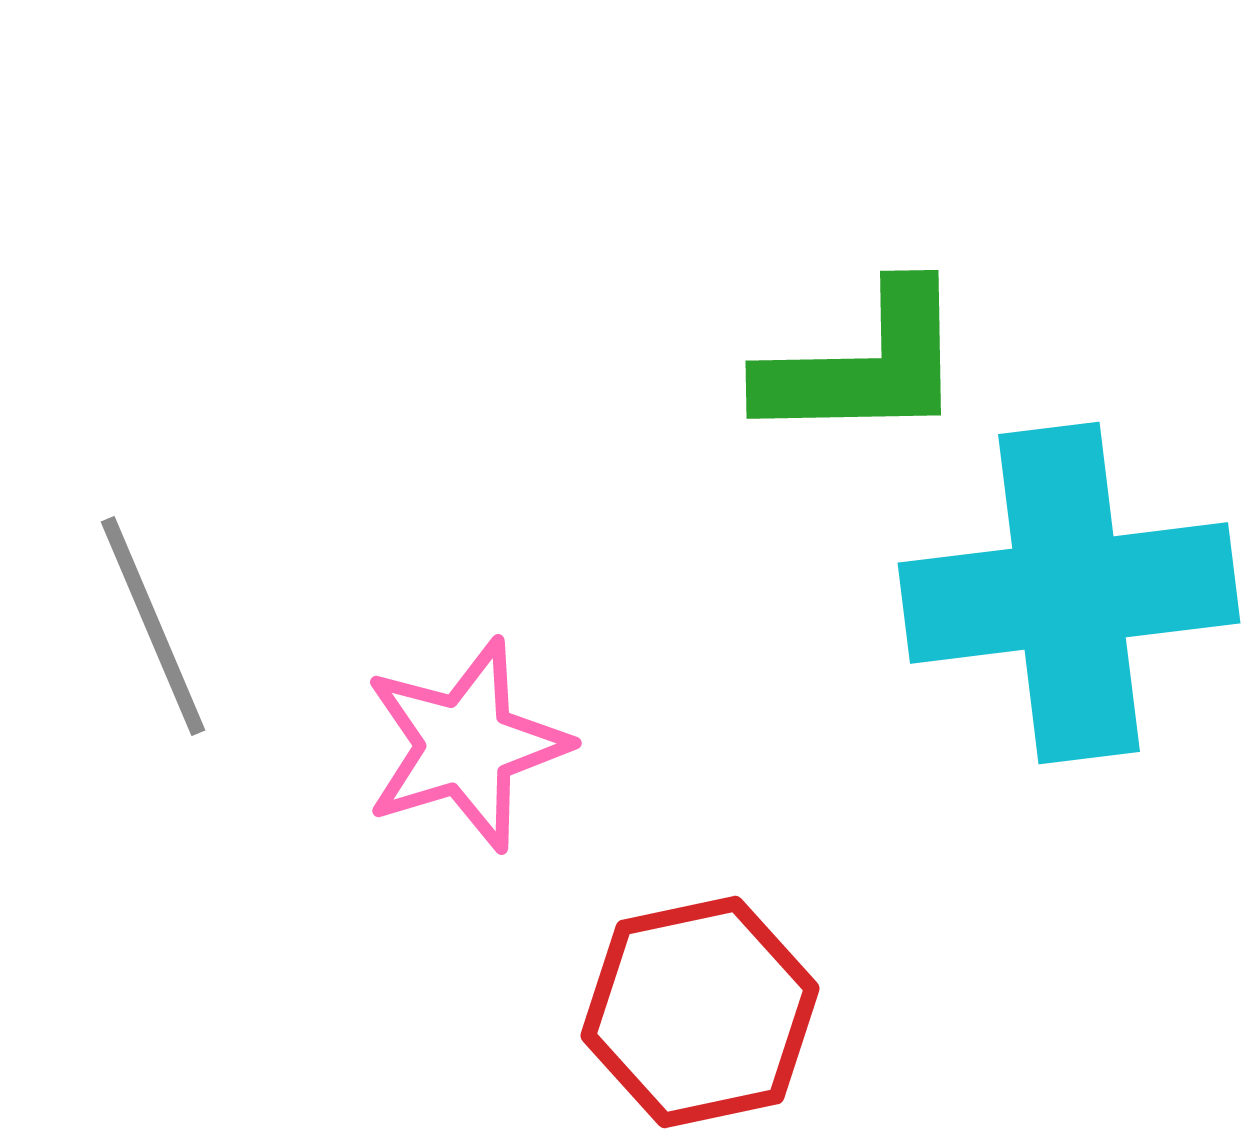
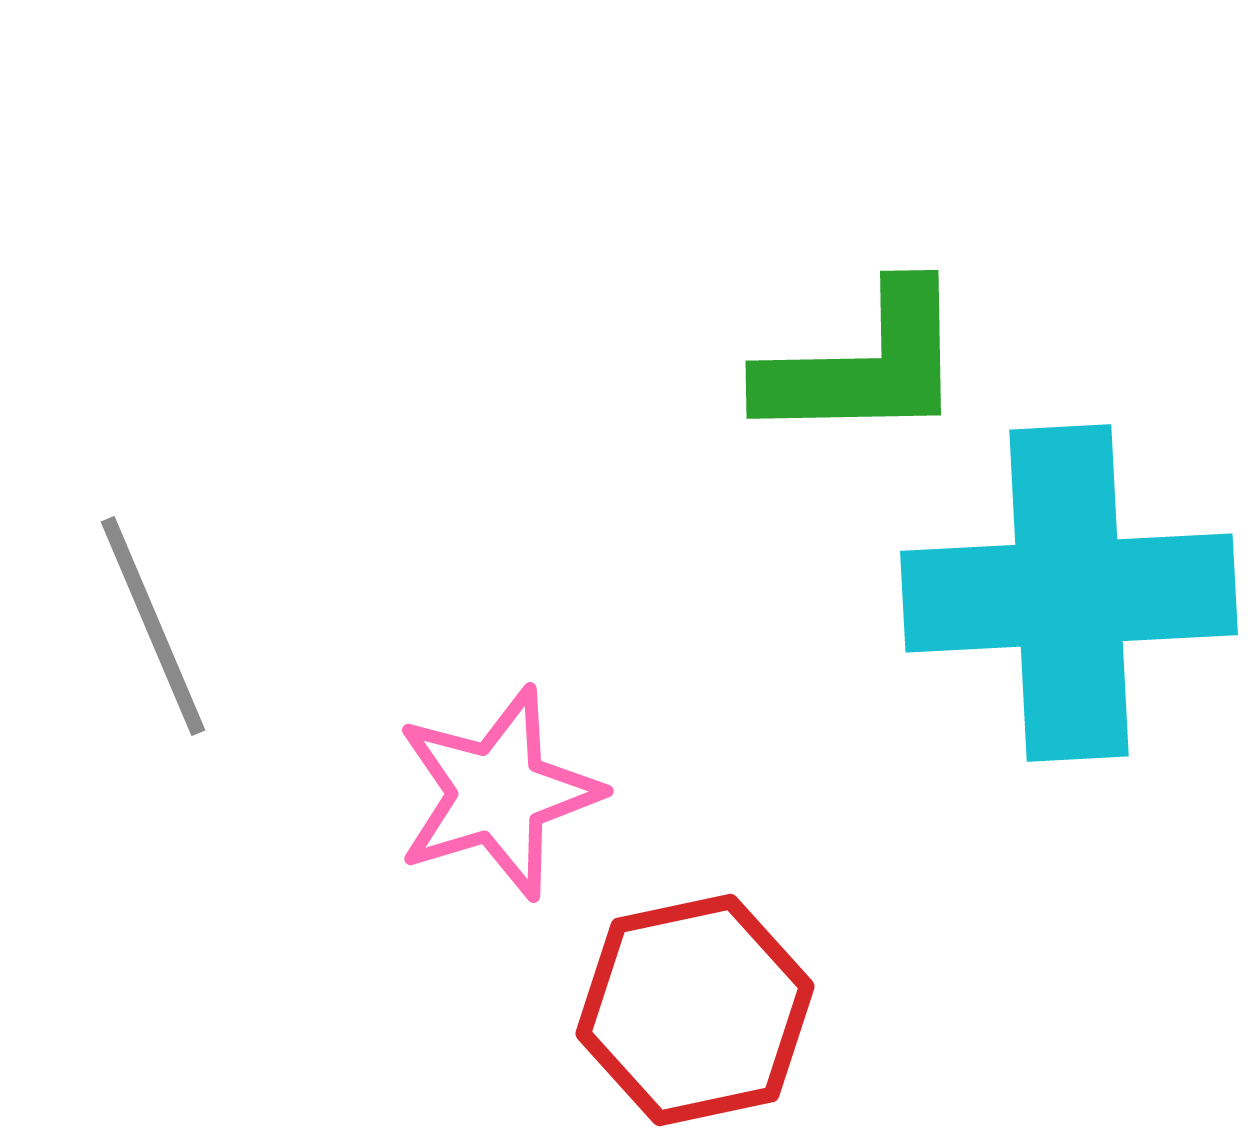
cyan cross: rotated 4 degrees clockwise
pink star: moved 32 px right, 48 px down
red hexagon: moved 5 px left, 2 px up
